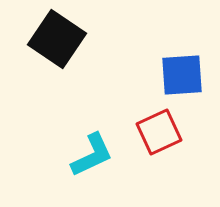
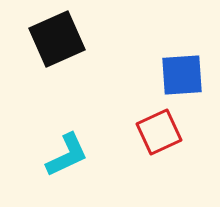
black square: rotated 32 degrees clockwise
cyan L-shape: moved 25 px left
